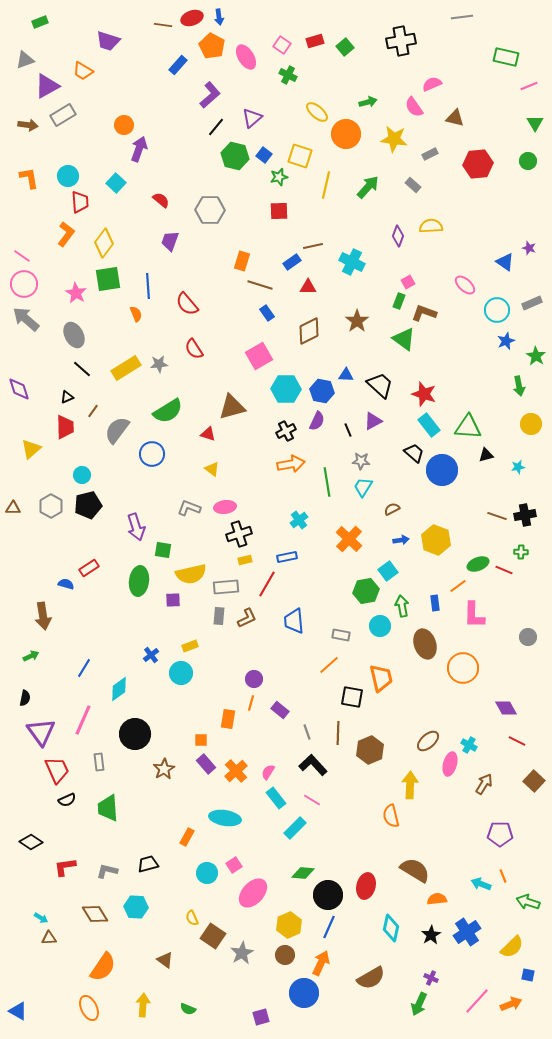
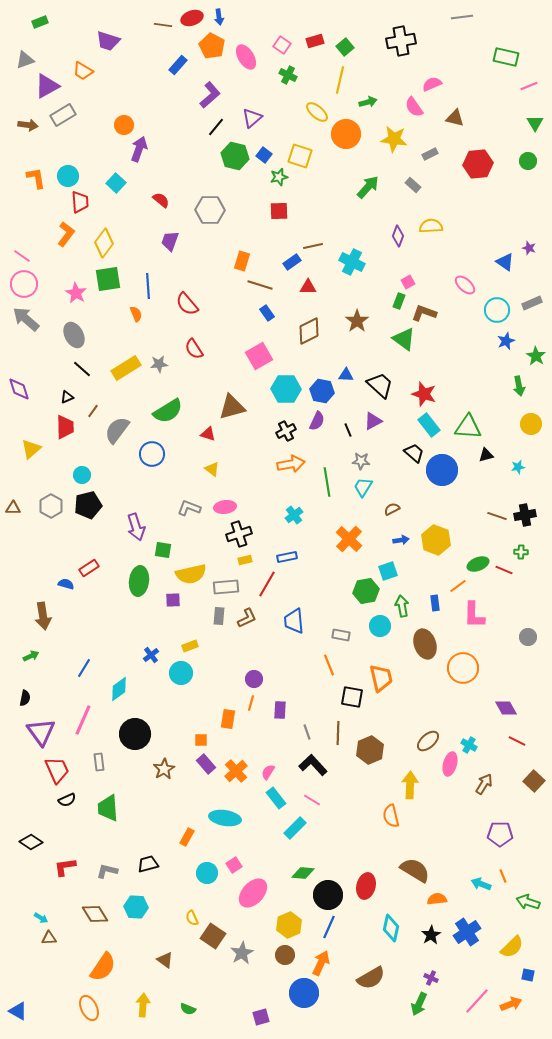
orange L-shape at (29, 178): moved 7 px right
yellow line at (326, 185): moved 14 px right, 105 px up
cyan cross at (299, 520): moved 5 px left, 5 px up
cyan square at (388, 571): rotated 18 degrees clockwise
orange line at (329, 665): rotated 70 degrees counterclockwise
purple rectangle at (280, 710): rotated 54 degrees clockwise
